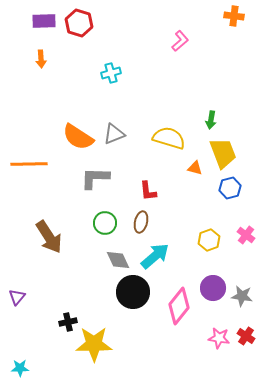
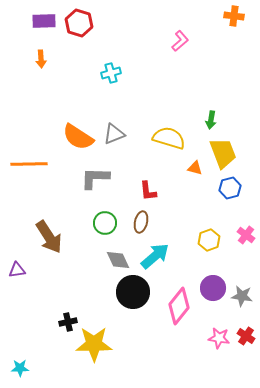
purple triangle: moved 27 px up; rotated 42 degrees clockwise
